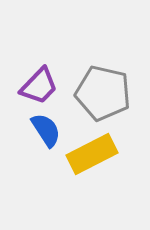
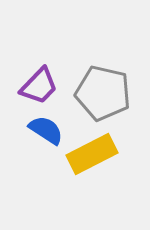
blue semicircle: rotated 24 degrees counterclockwise
